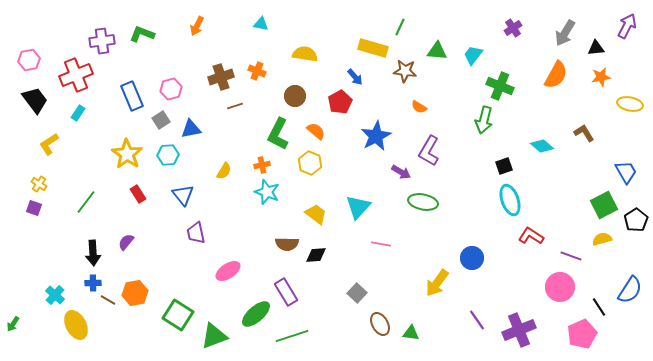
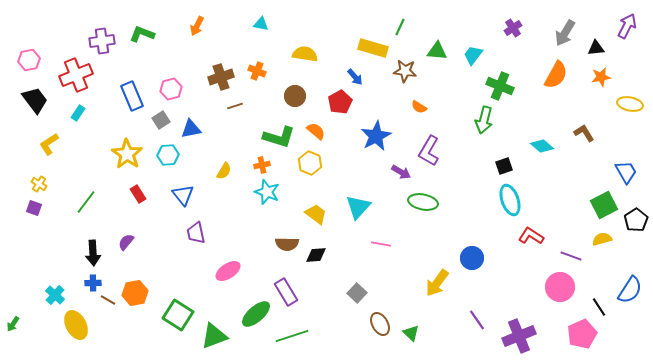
green L-shape at (278, 134): moved 1 px right, 3 px down; rotated 100 degrees counterclockwise
purple cross at (519, 330): moved 6 px down
green triangle at (411, 333): rotated 36 degrees clockwise
